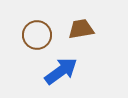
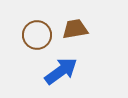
brown trapezoid: moved 6 px left
